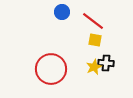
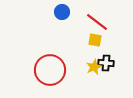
red line: moved 4 px right, 1 px down
red circle: moved 1 px left, 1 px down
